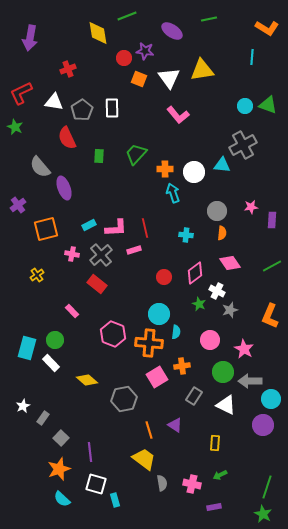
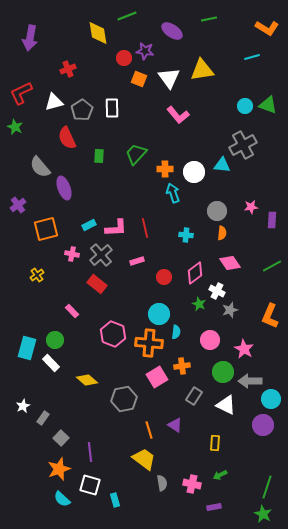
cyan line at (252, 57): rotated 70 degrees clockwise
white triangle at (54, 102): rotated 24 degrees counterclockwise
pink rectangle at (134, 250): moved 3 px right, 11 px down
white square at (96, 484): moved 6 px left, 1 px down
